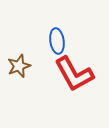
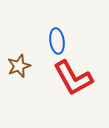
red L-shape: moved 1 px left, 4 px down
